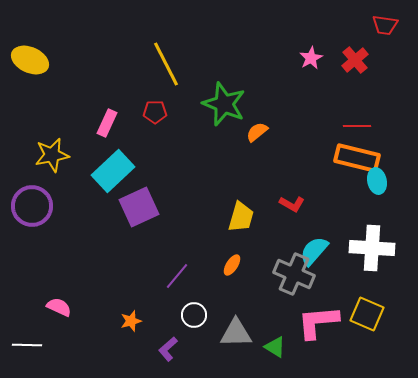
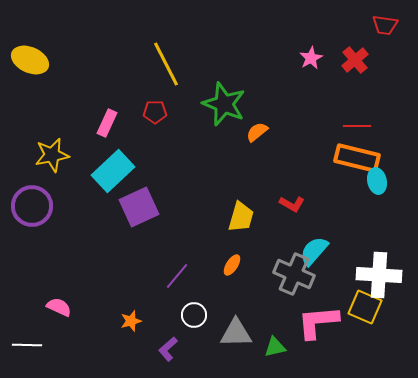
white cross: moved 7 px right, 27 px down
yellow square: moved 2 px left, 7 px up
green triangle: rotated 45 degrees counterclockwise
